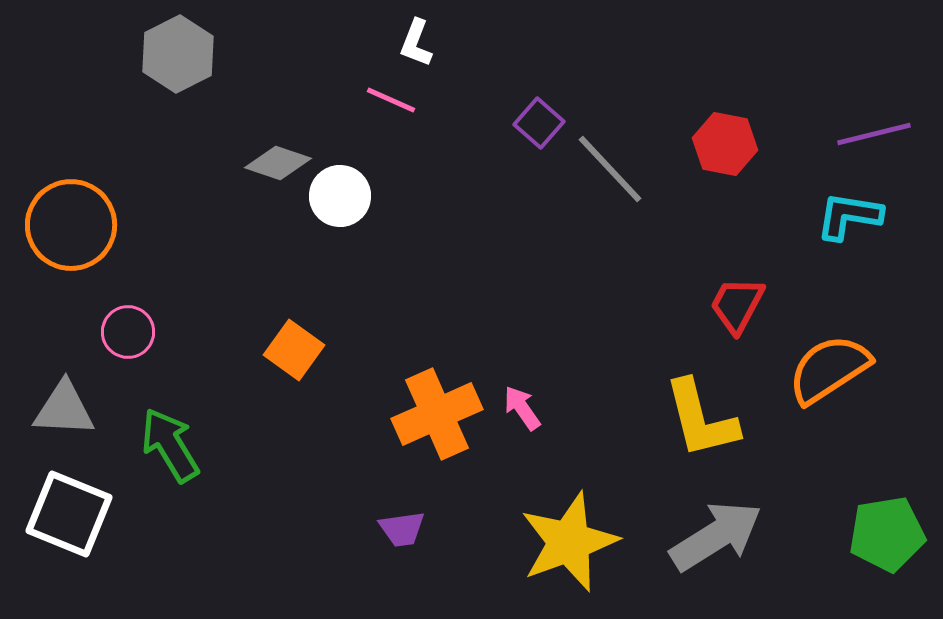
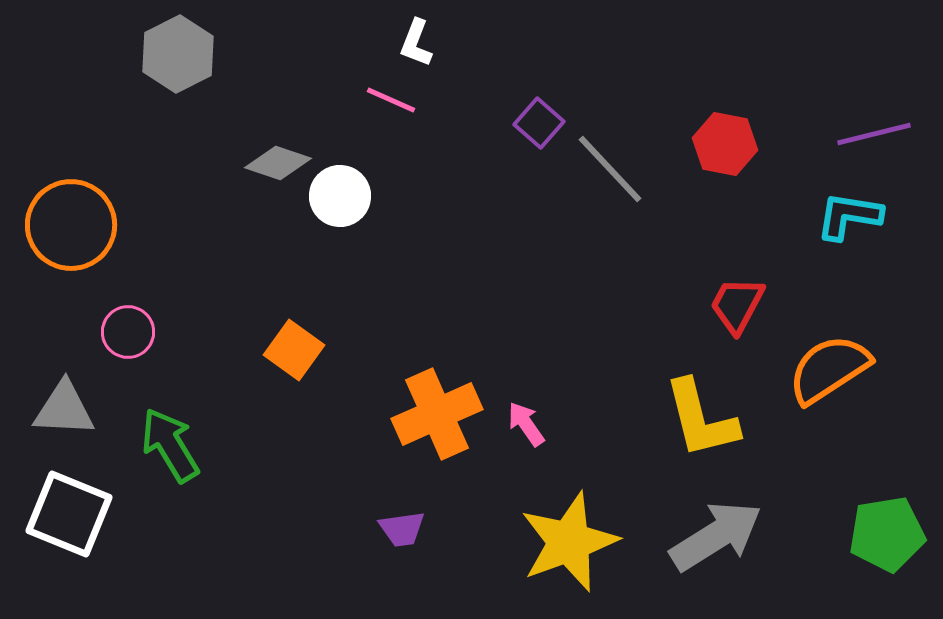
pink arrow: moved 4 px right, 16 px down
